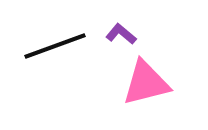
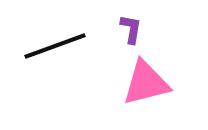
purple L-shape: moved 10 px right, 5 px up; rotated 60 degrees clockwise
